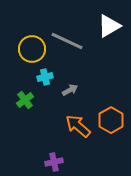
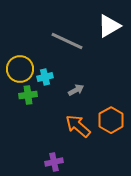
yellow circle: moved 12 px left, 20 px down
gray arrow: moved 6 px right
green cross: moved 3 px right, 5 px up; rotated 30 degrees clockwise
